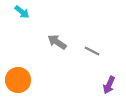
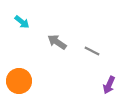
cyan arrow: moved 10 px down
orange circle: moved 1 px right, 1 px down
